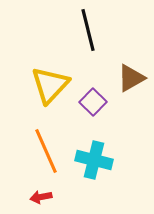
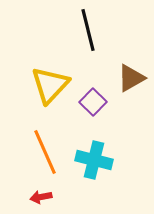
orange line: moved 1 px left, 1 px down
